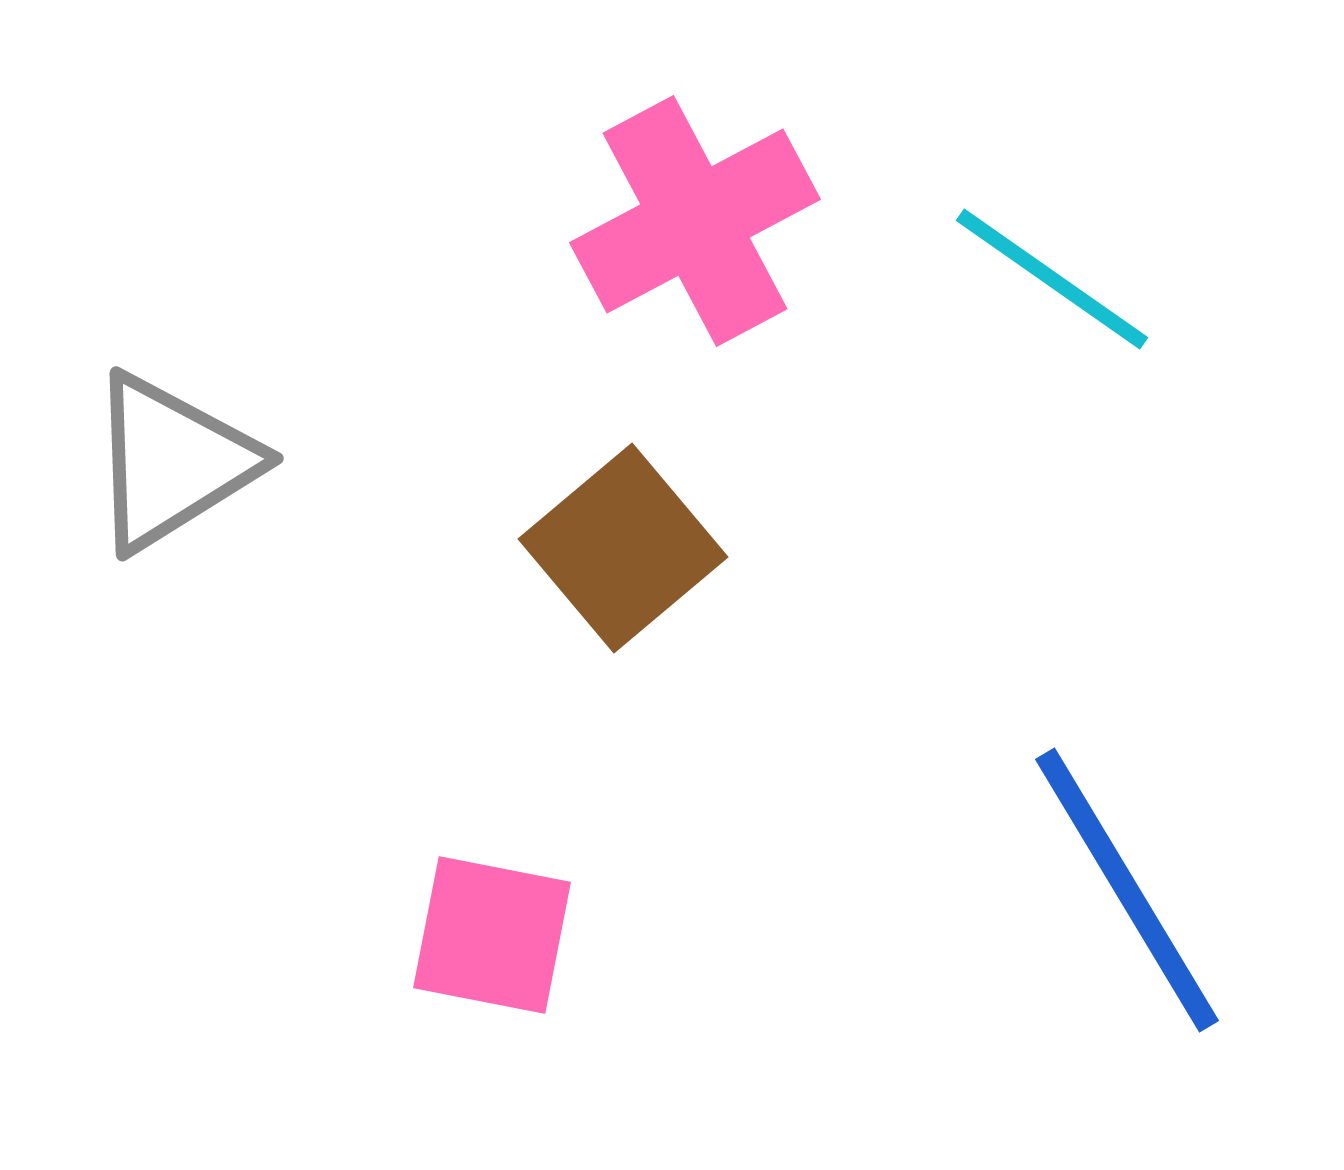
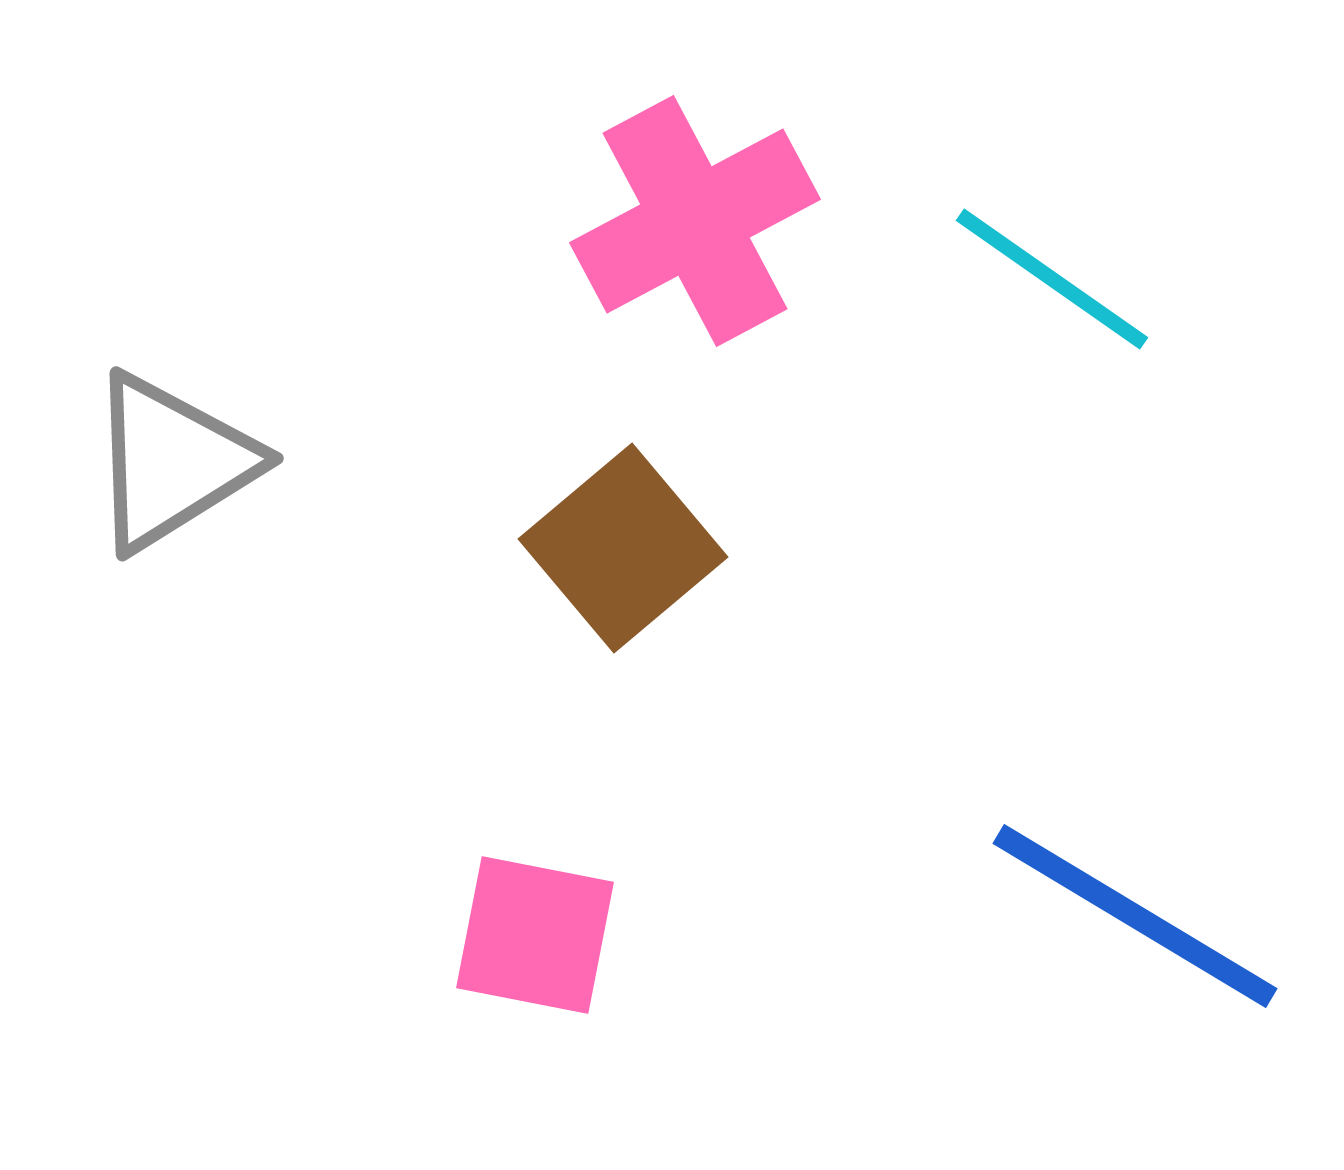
blue line: moved 8 px right, 26 px down; rotated 28 degrees counterclockwise
pink square: moved 43 px right
